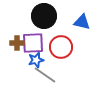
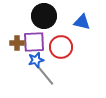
purple square: moved 1 px right, 1 px up
gray line: rotated 15 degrees clockwise
